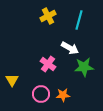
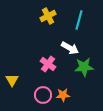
pink circle: moved 2 px right, 1 px down
